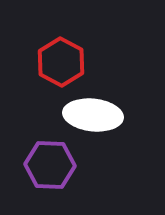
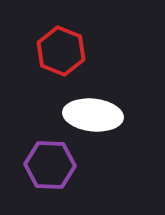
red hexagon: moved 11 px up; rotated 6 degrees counterclockwise
